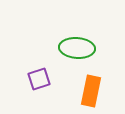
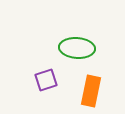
purple square: moved 7 px right, 1 px down
